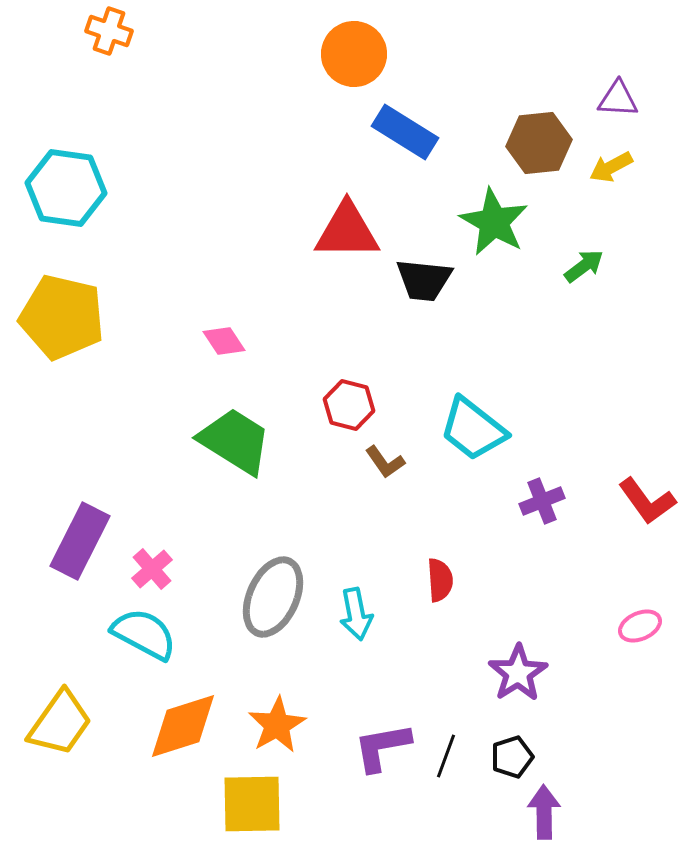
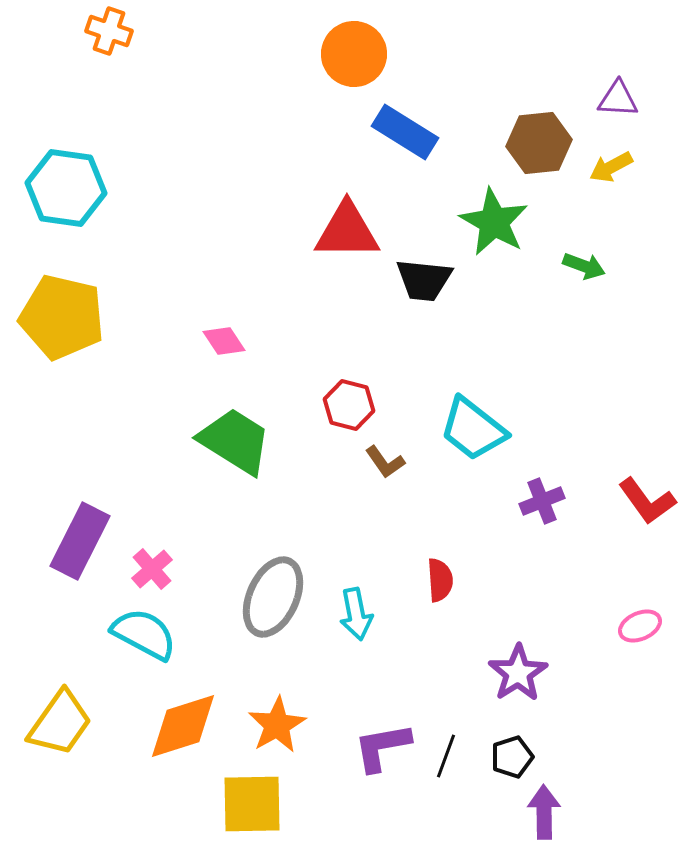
green arrow: rotated 57 degrees clockwise
